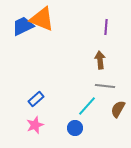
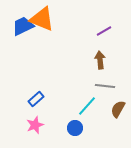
purple line: moved 2 px left, 4 px down; rotated 56 degrees clockwise
